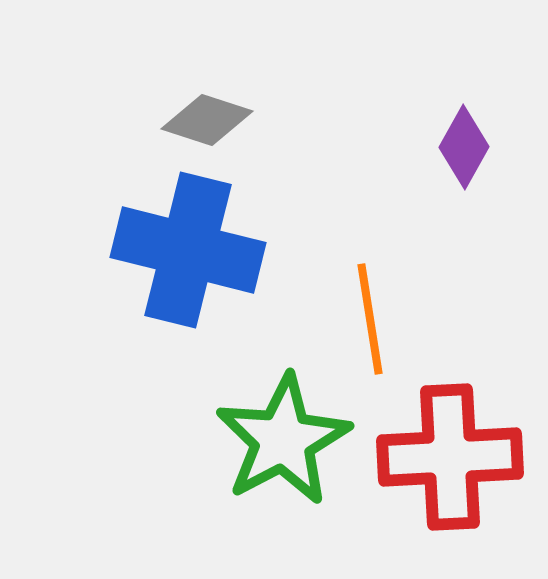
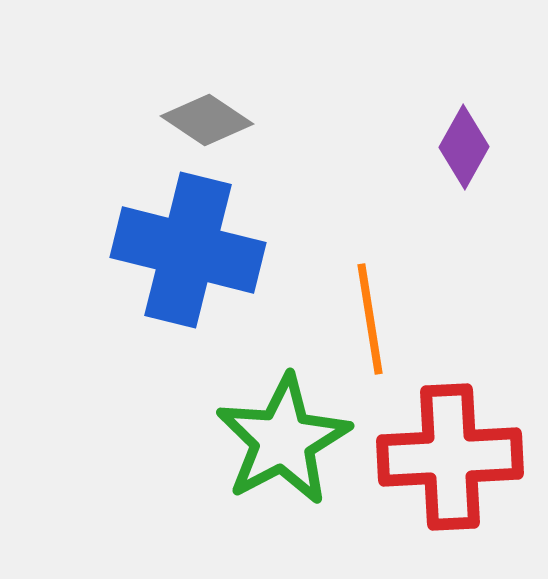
gray diamond: rotated 16 degrees clockwise
